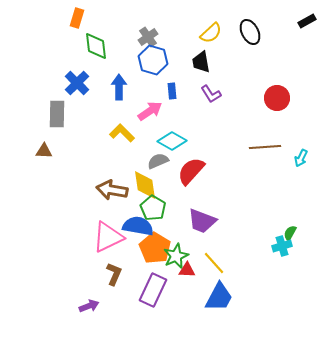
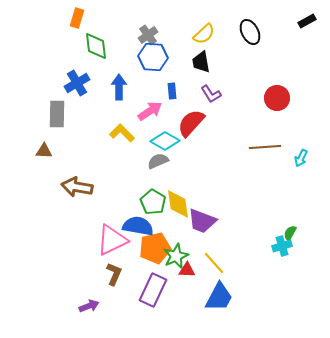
yellow semicircle: moved 7 px left, 1 px down
gray cross: moved 2 px up
blue hexagon: moved 3 px up; rotated 12 degrees counterclockwise
blue cross: rotated 15 degrees clockwise
cyan diamond: moved 7 px left
red semicircle: moved 48 px up
yellow diamond: moved 33 px right, 19 px down
brown arrow: moved 35 px left, 3 px up
green pentagon: moved 6 px up
pink triangle: moved 4 px right, 3 px down
orange pentagon: rotated 28 degrees clockwise
